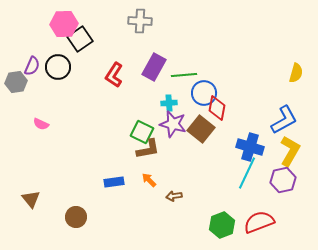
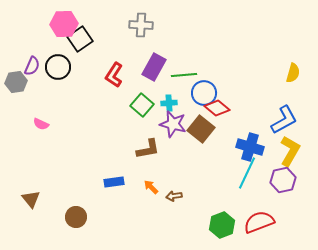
gray cross: moved 1 px right, 4 px down
yellow semicircle: moved 3 px left
red diamond: rotated 60 degrees counterclockwise
green square: moved 27 px up; rotated 15 degrees clockwise
orange arrow: moved 2 px right, 7 px down
